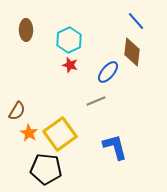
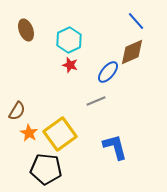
brown ellipse: rotated 20 degrees counterclockwise
brown diamond: rotated 60 degrees clockwise
